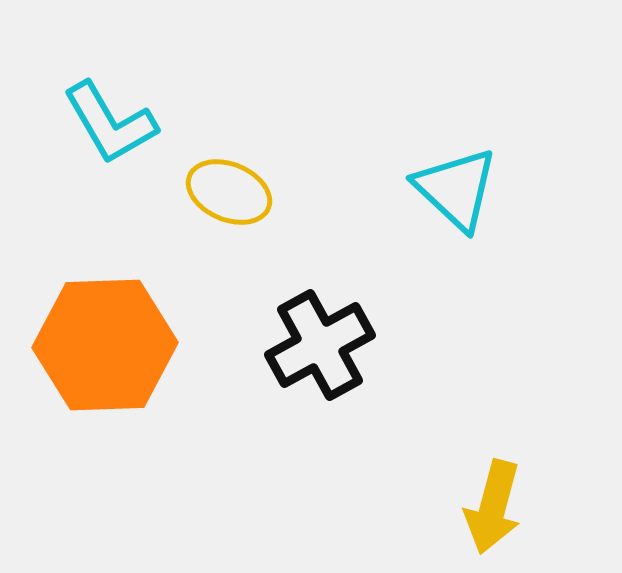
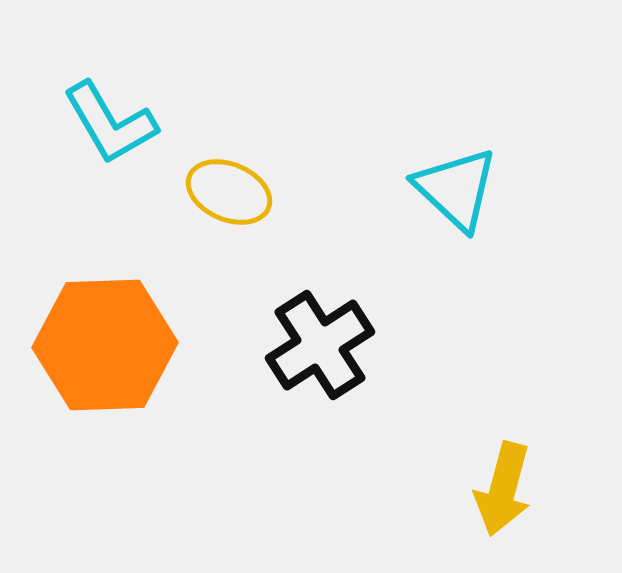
black cross: rotated 4 degrees counterclockwise
yellow arrow: moved 10 px right, 18 px up
